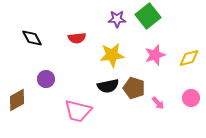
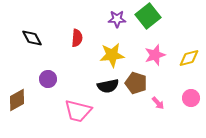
red semicircle: rotated 78 degrees counterclockwise
purple circle: moved 2 px right
brown pentagon: moved 2 px right, 5 px up
